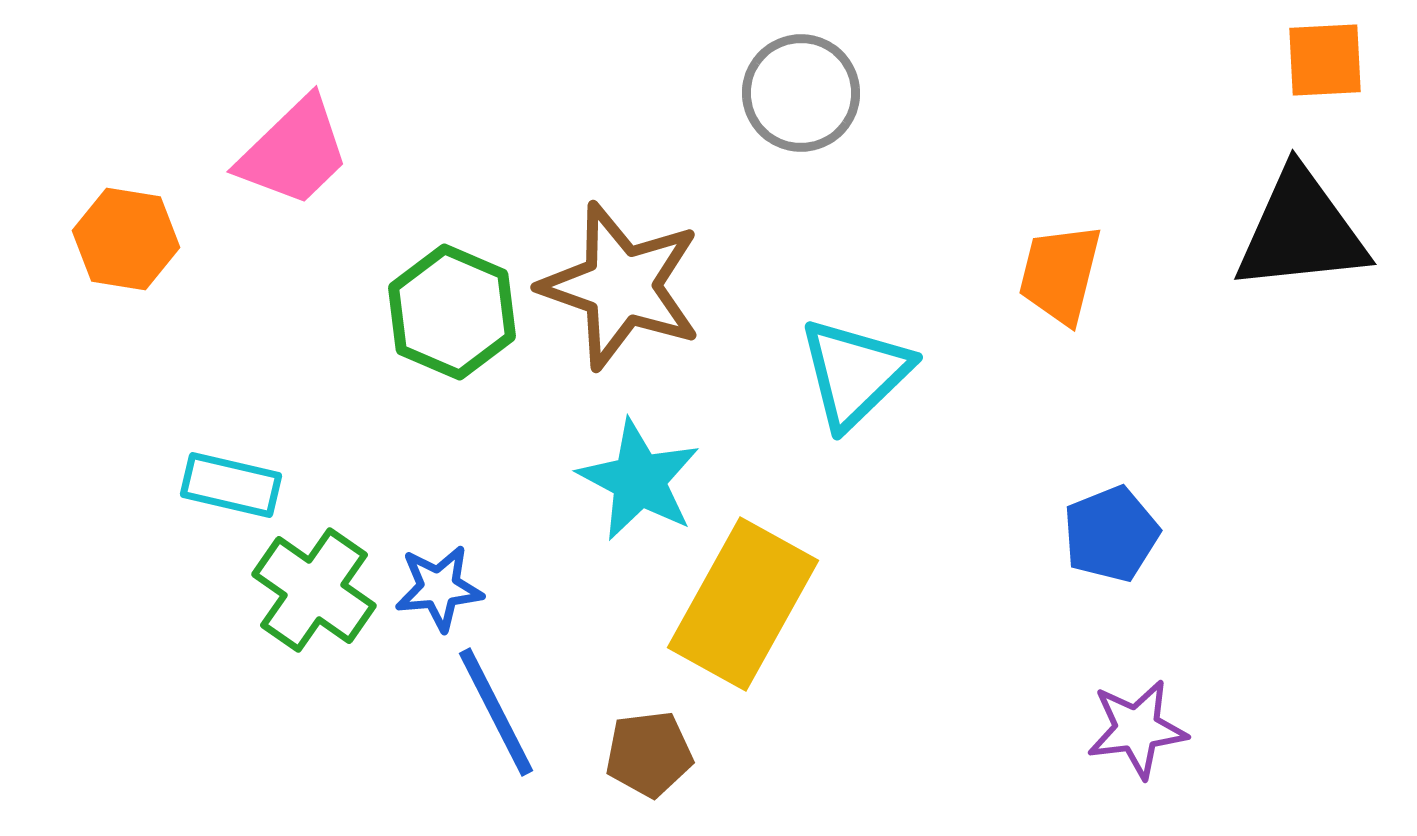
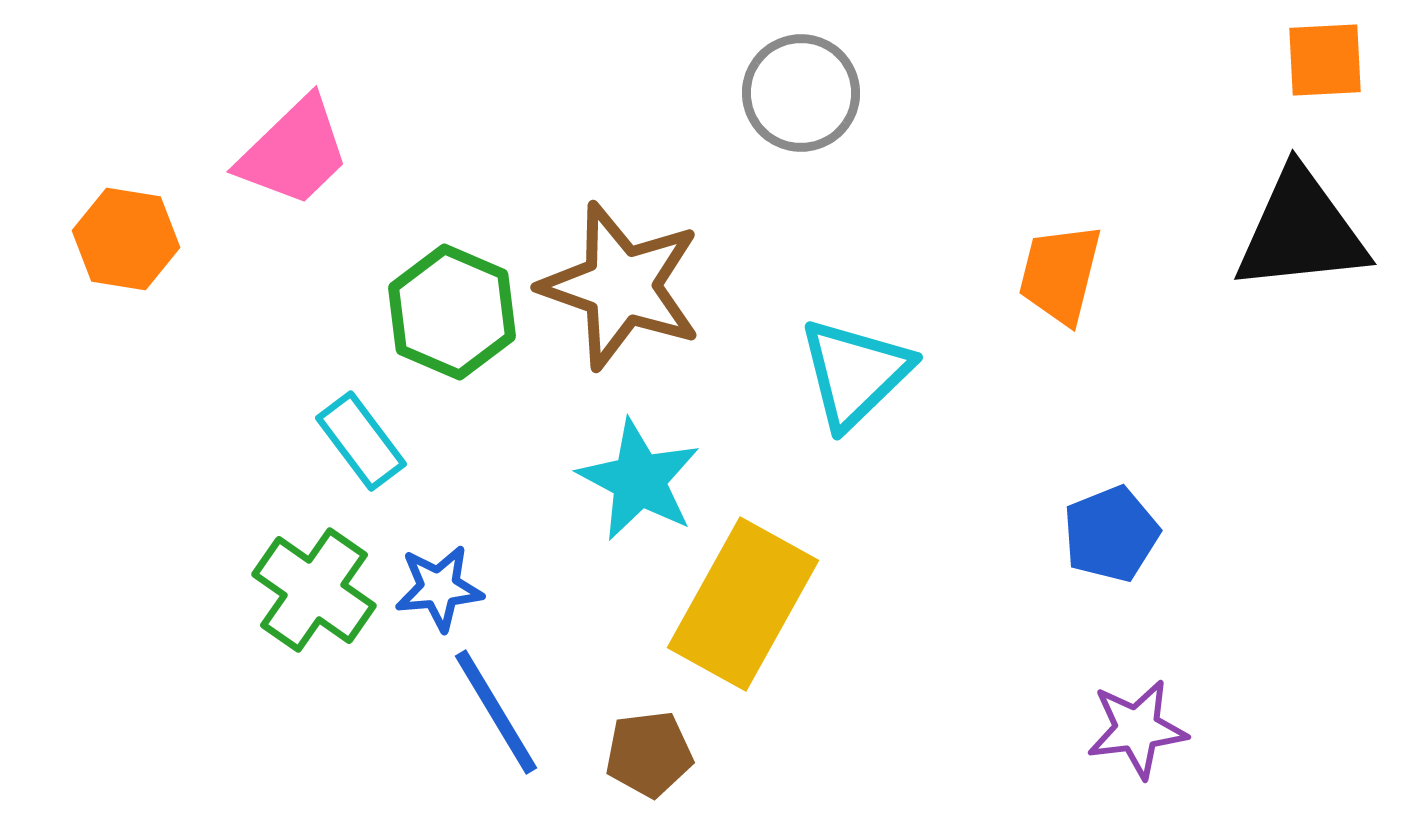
cyan rectangle: moved 130 px right, 44 px up; rotated 40 degrees clockwise
blue line: rotated 4 degrees counterclockwise
